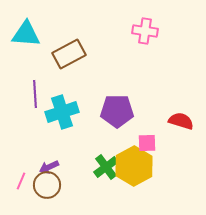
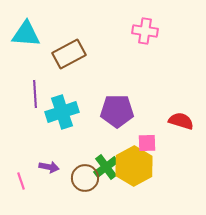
purple arrow: rotated 144 degrees counterclockwise
pink line: rotated 42 degrees counterclockwise
brown circle: moved 38 px right, 7 px up
